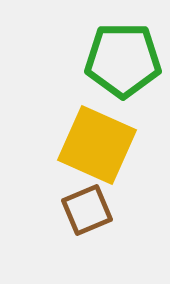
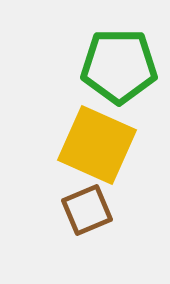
green pentagon: moved 4 px left, 6 px down
